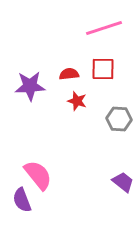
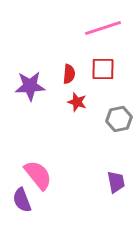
pink line: moved 1 px left
red semicircle: rotated 102 degrees clockwise
red star: moved 1 px down
gray hexagon: rotated 15 degrees counterclockwise
purple trapezoid: moved 7 px left; rotated 40 degrees clockwise
